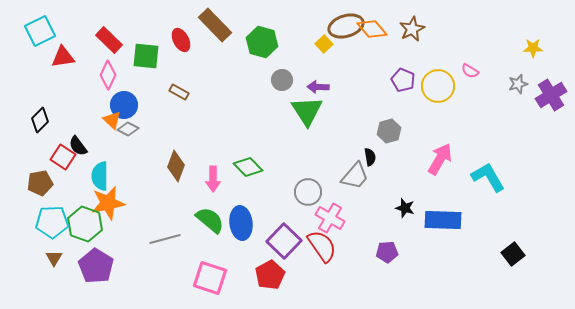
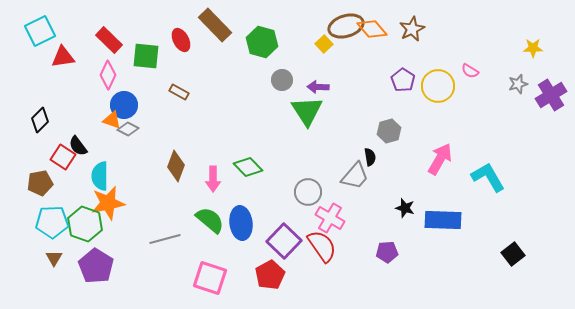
purple pentagon at (403, 80): rotated 10 degrees clockwise
orange triangle at (112, 120): rotated 24 degrees counterclockwise
